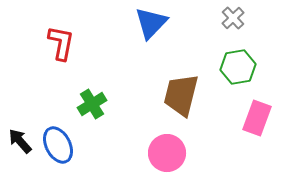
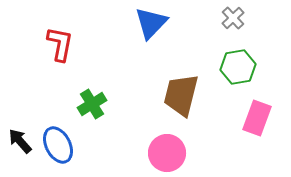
red L-shape: moved 1 px left, 1 px down
